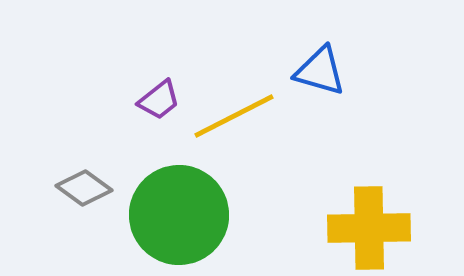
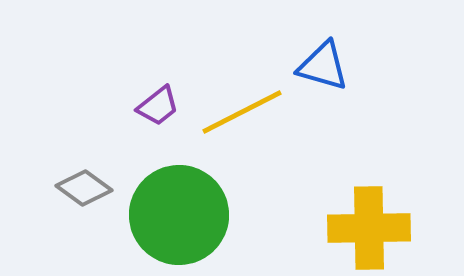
blue triangle: moved 3 px right, 5 px up
purple trapezoid: moved 1 px left, 6 px down
yellow line: moved 8 px right, 4 px up
